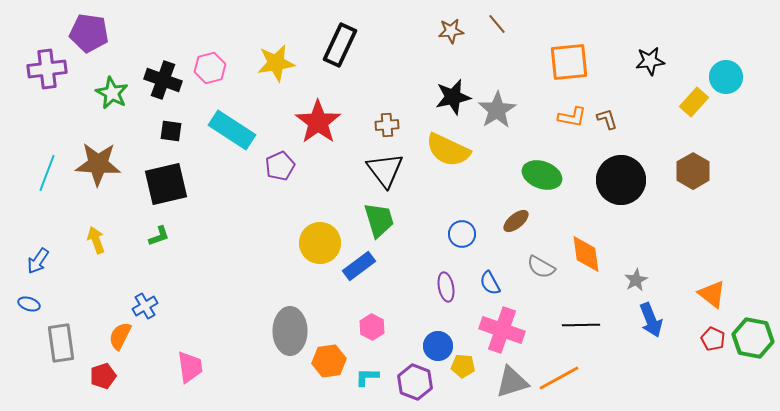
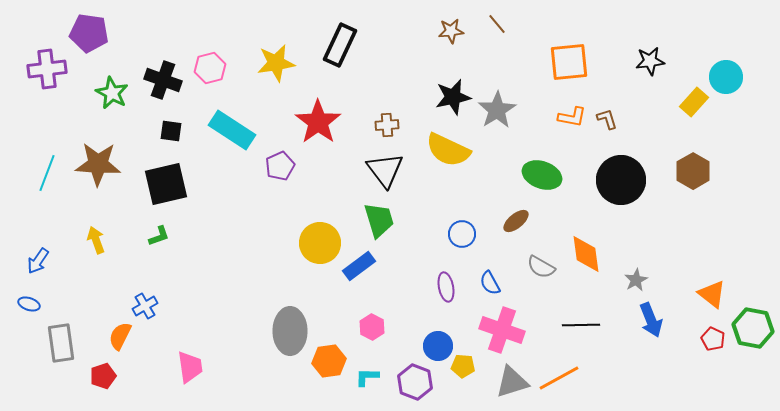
green hexagon at (753, 338): moved 10 px up
